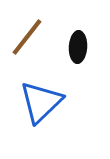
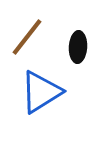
blue triangle: moved 10 px up; rotated 12 degrees clockwise
